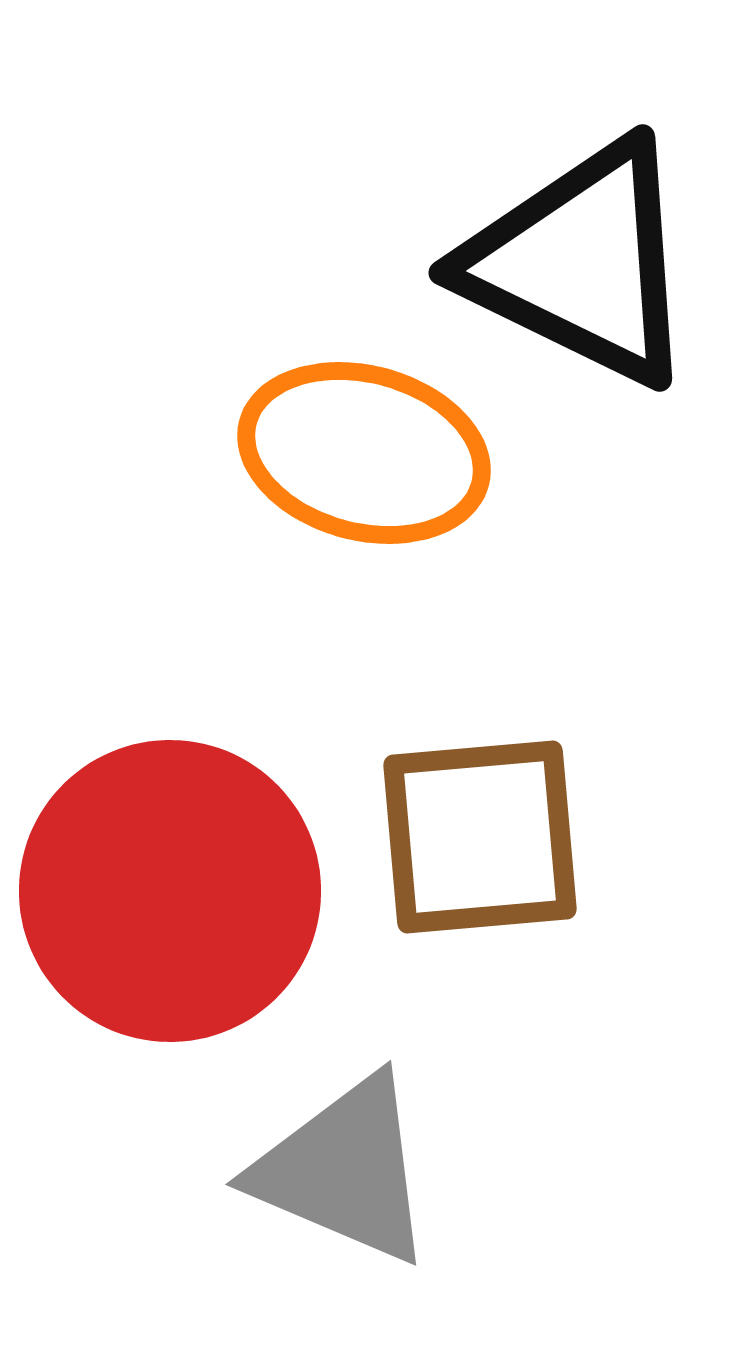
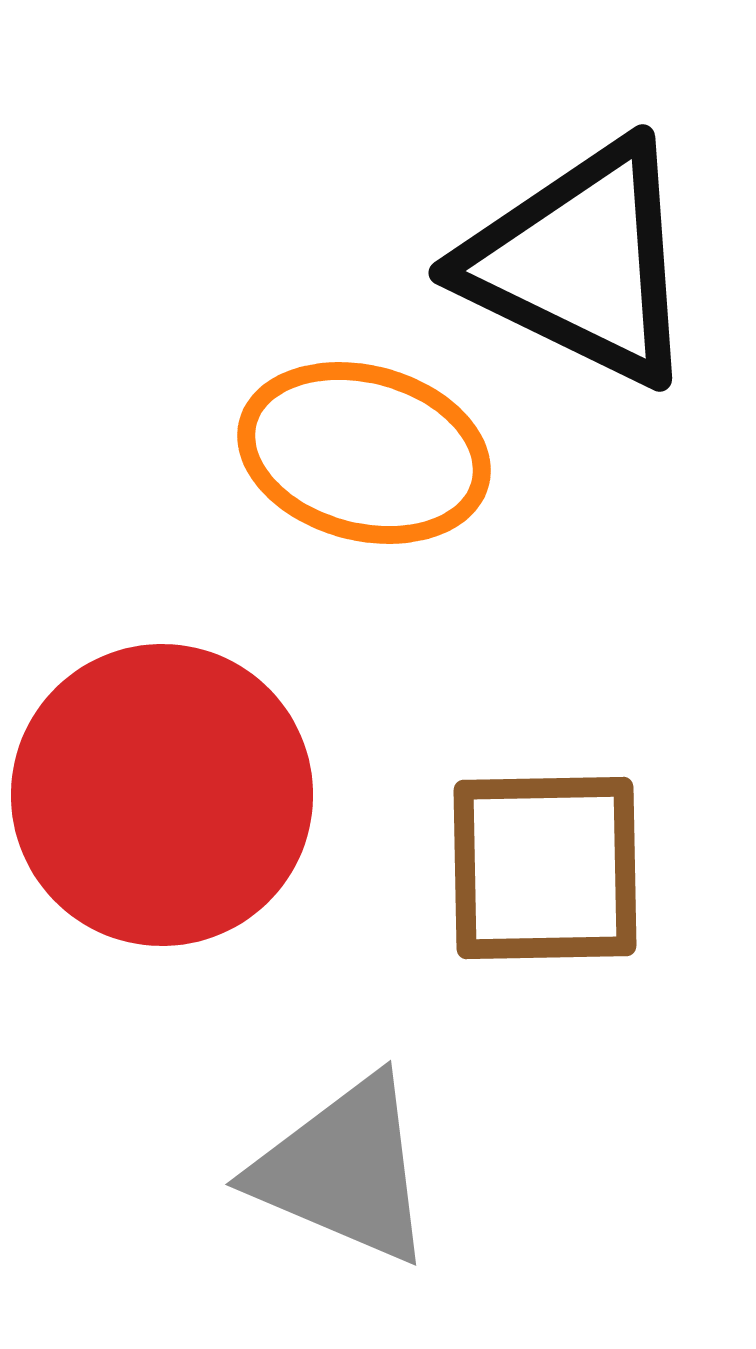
brown square: moved 65 px right, 31 px down; rotated 4 degrees clockwise
red circle: moved 8 px left, 96 px up
